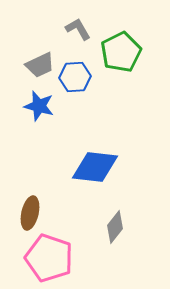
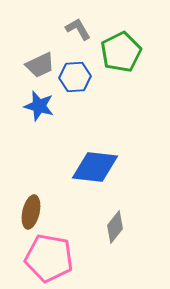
brown ellipse: moved 1 px right, 1 px up
pink pentagon: rotated 9 degrees counterclockwise
